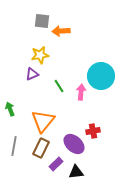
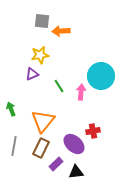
green arrow: moved 1 px right
